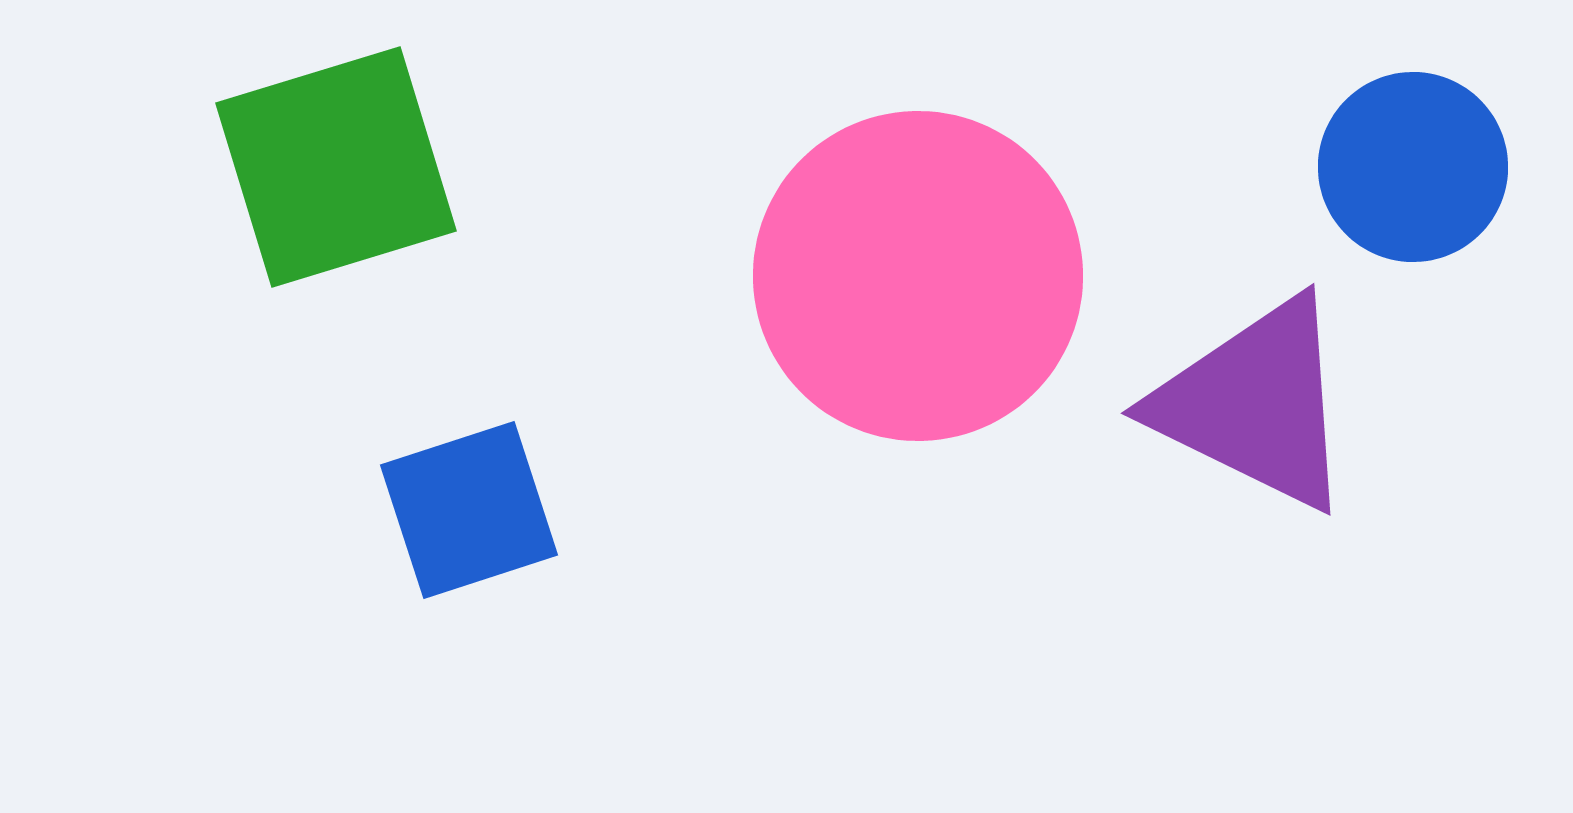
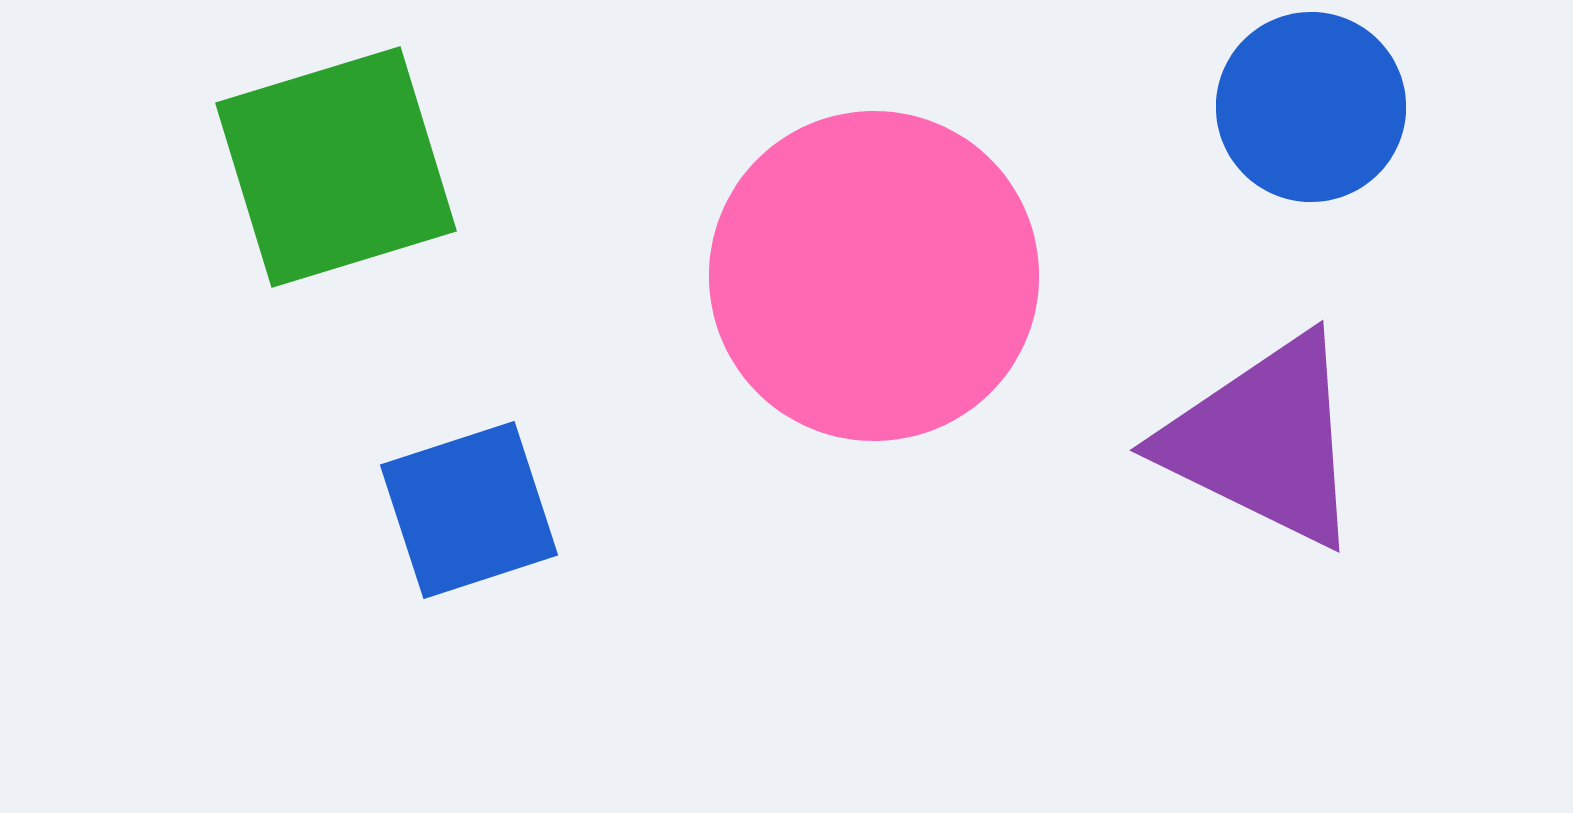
blue circle: moved 102 px left, 60 px up
pink circle: moved 44 px left
purple triangle: moved 9 px right, 37 px down
